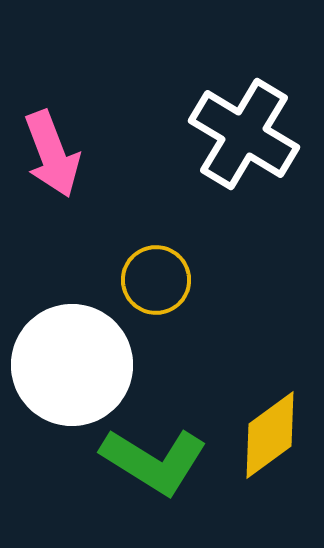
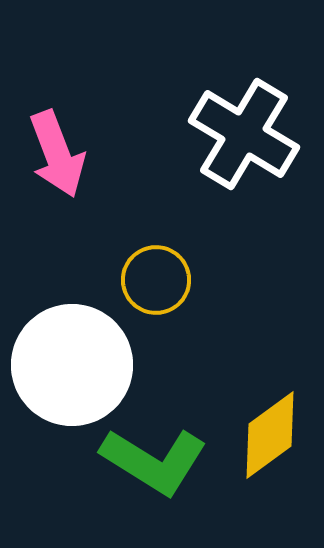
pink arrow: moved 5 px right
